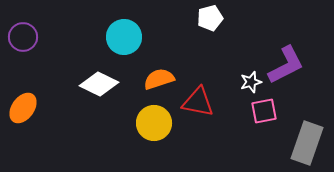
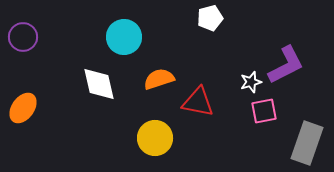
white diamond: rotated 51 degrees clockwise
yellow circle: moved 1 px right, 15 px down
